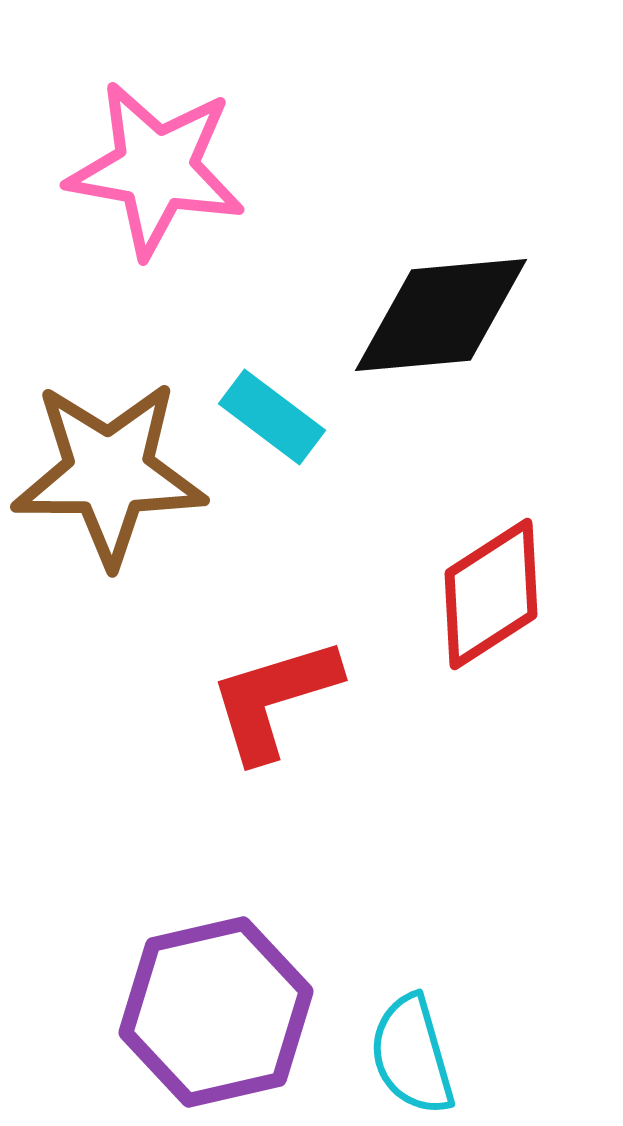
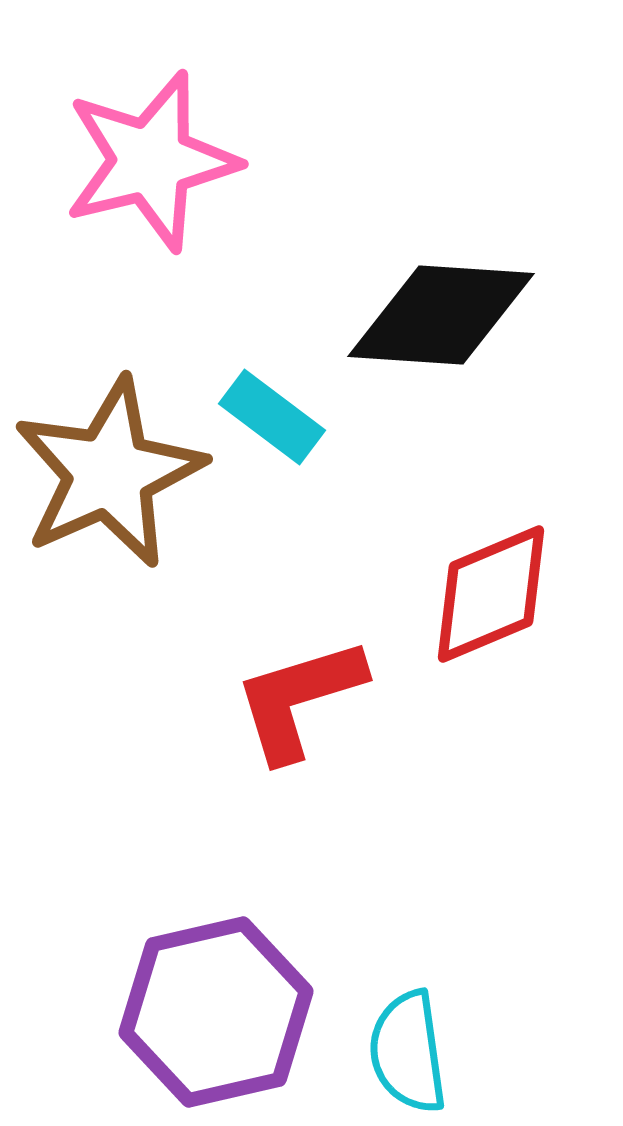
pink star: moved 5 px left, 8 px up; rotated 24 degrees counterclockwise
black diamond: rotated 9 degrees clockwise
brown star: rotated 24 degrees counterclockwise
red diamond: rotated 10 degrees clockwise
red L-shape: moved 25 px right
cyan semicircle: moved 4 px left, 3 px up; rotated 8 degrees clockwise
